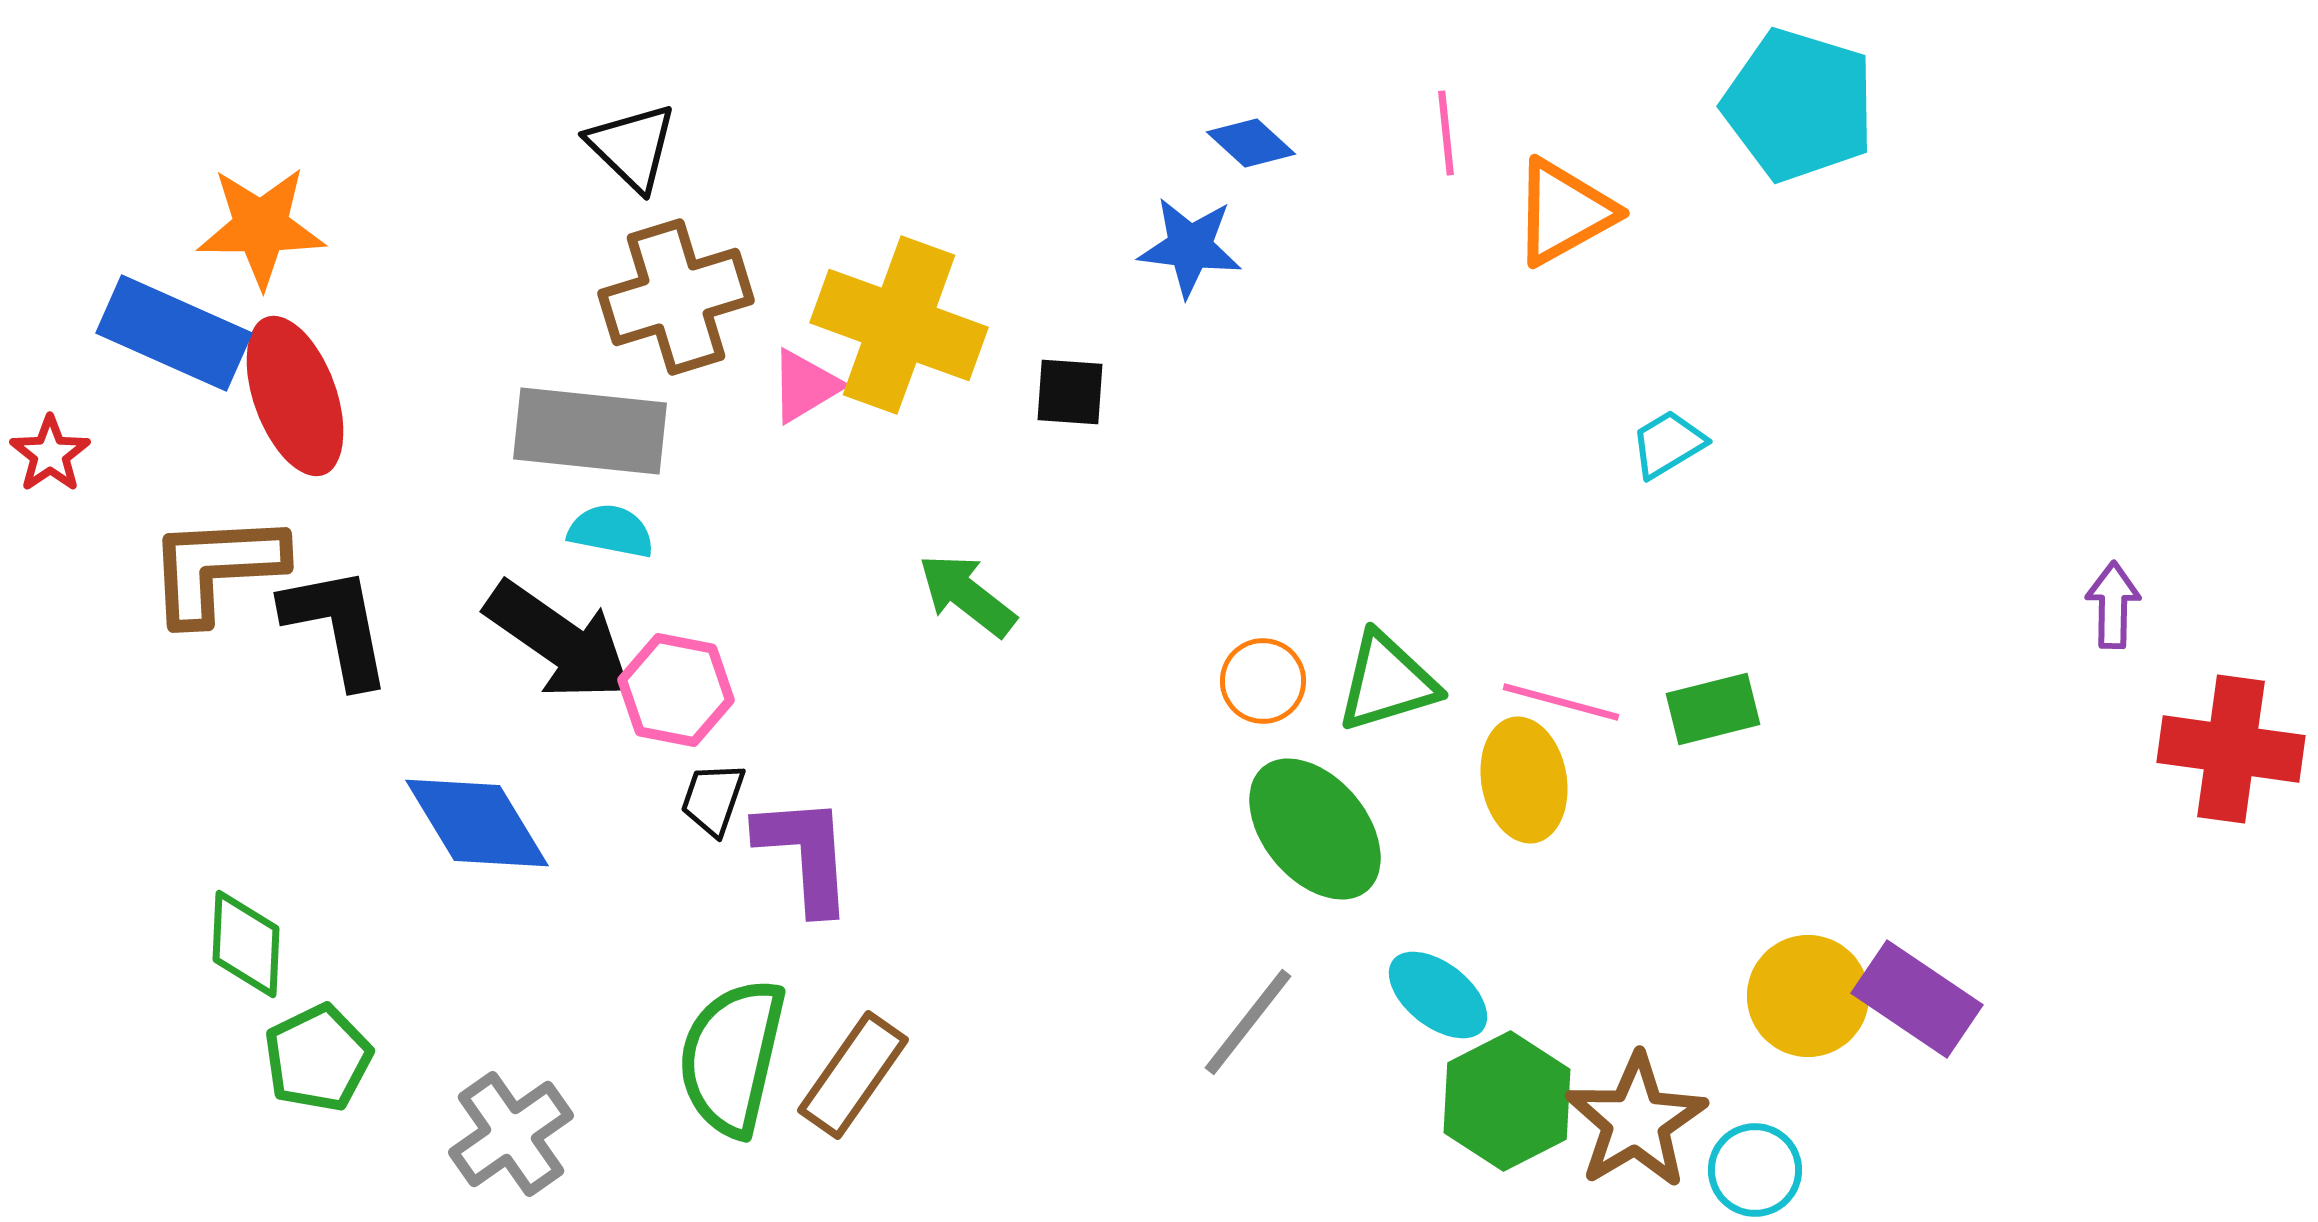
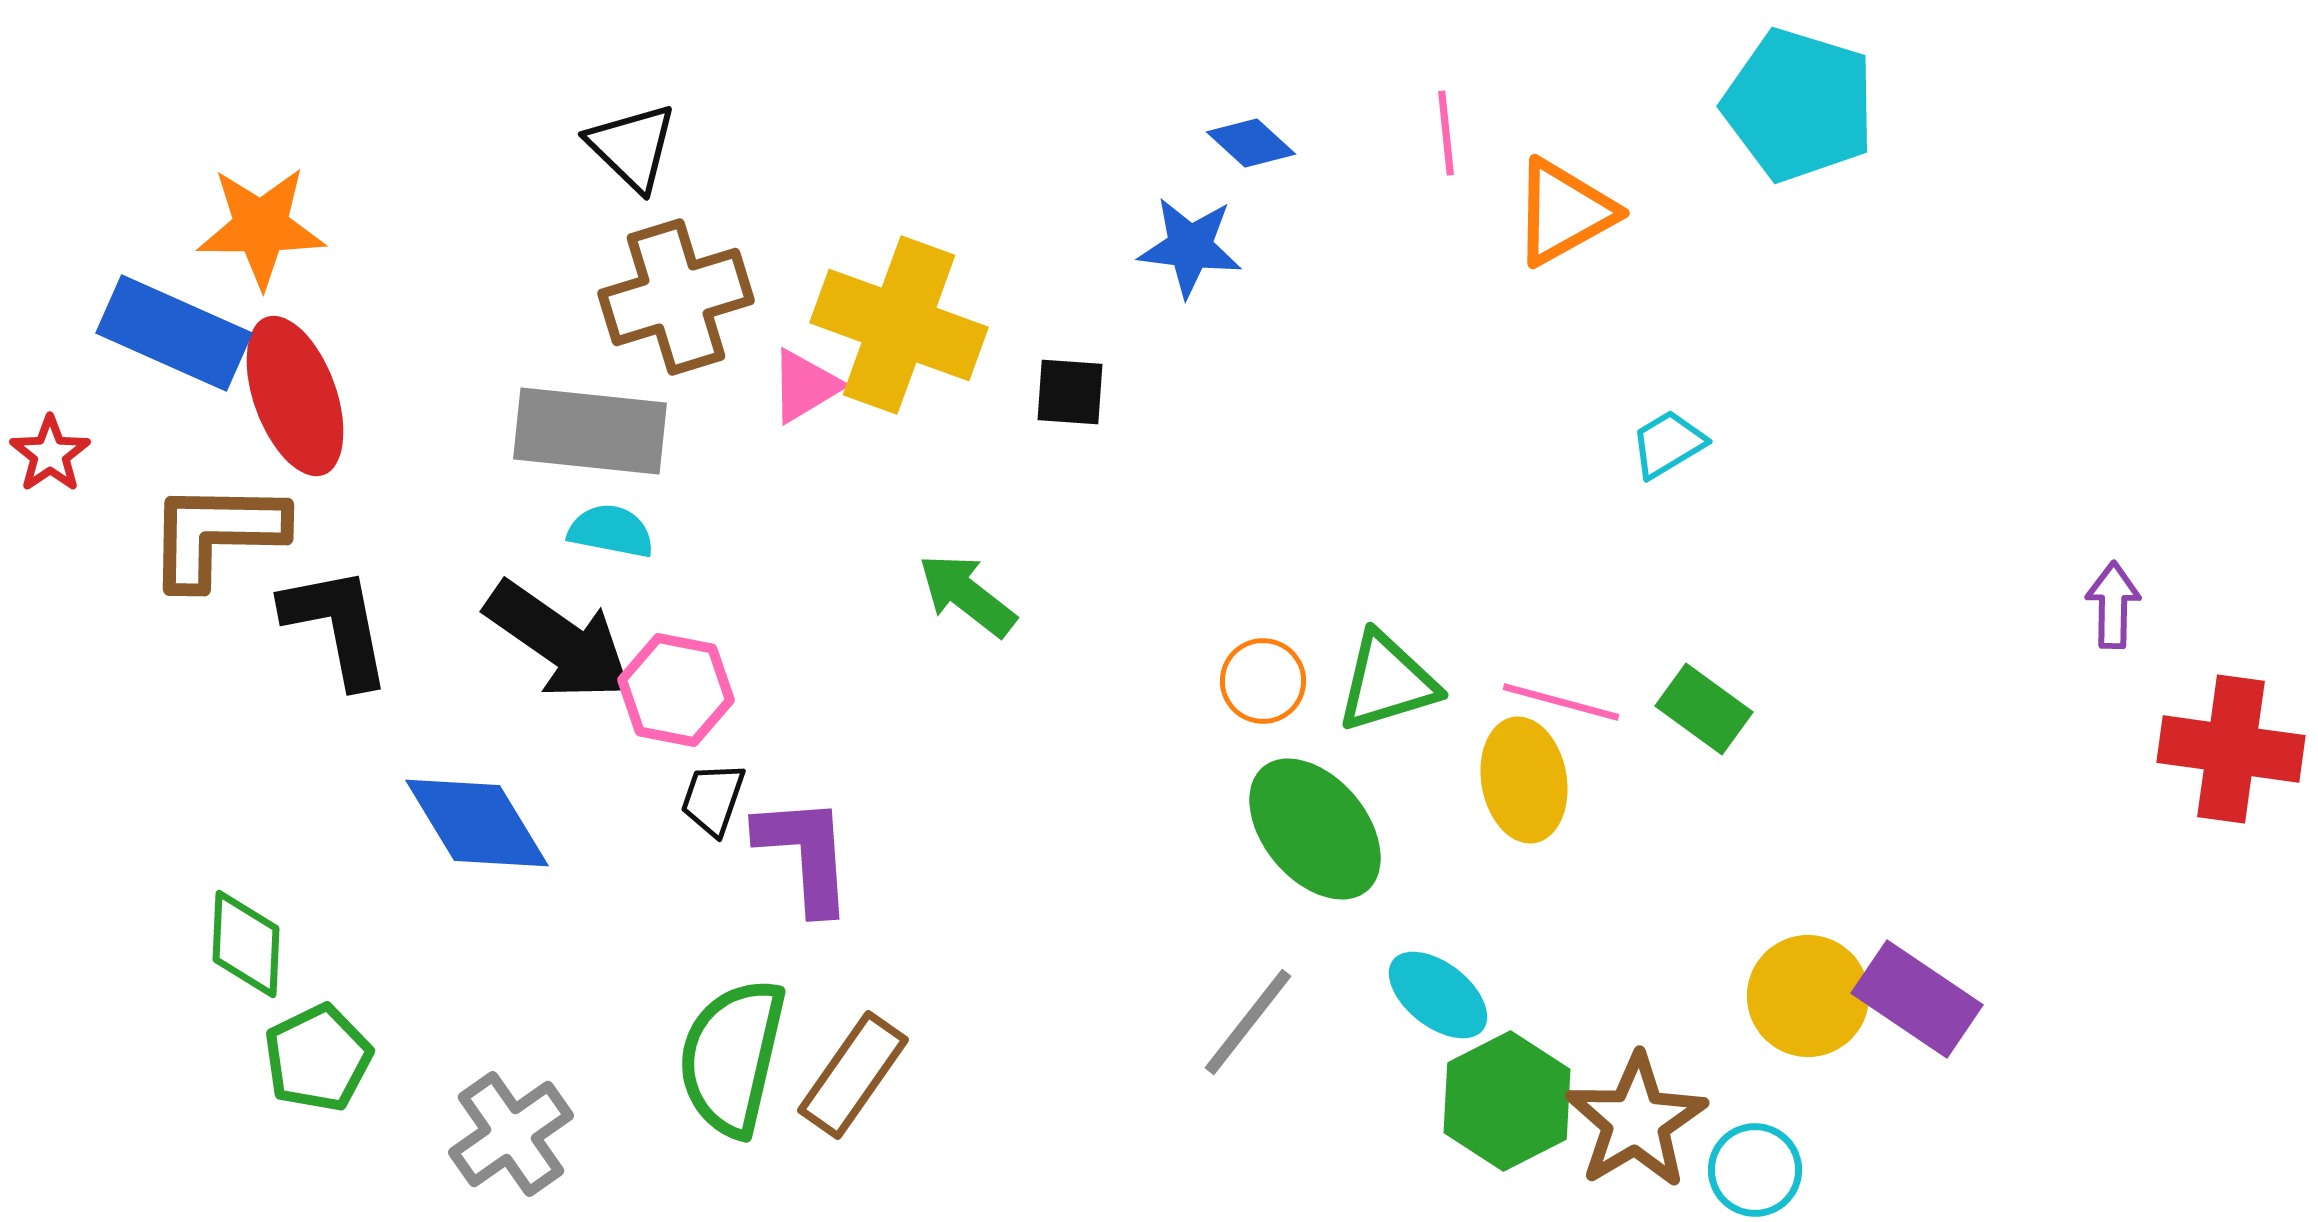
brown L-shape at (216, 568): moved 34 px up; rotated 4 degrees clockwise
green rectangle at (1713, 709): moved 9 px left; rotated 50 degrees clockwise
